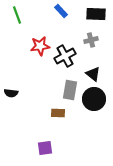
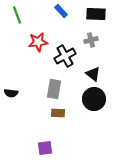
red star: moved 2 px left, 4 px up
gray rectangle: moved 16 px left, 1 px up
